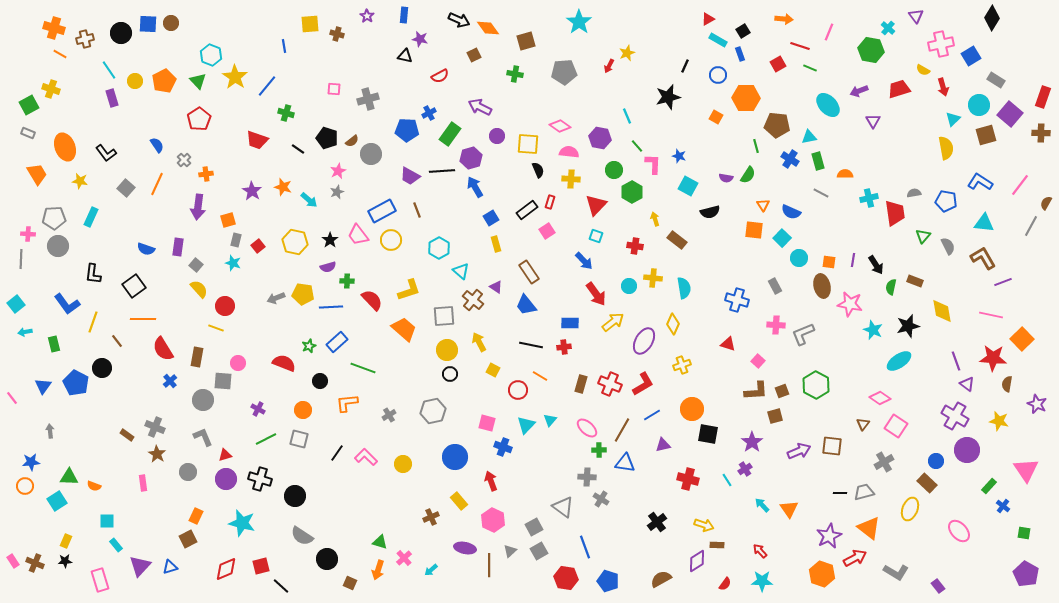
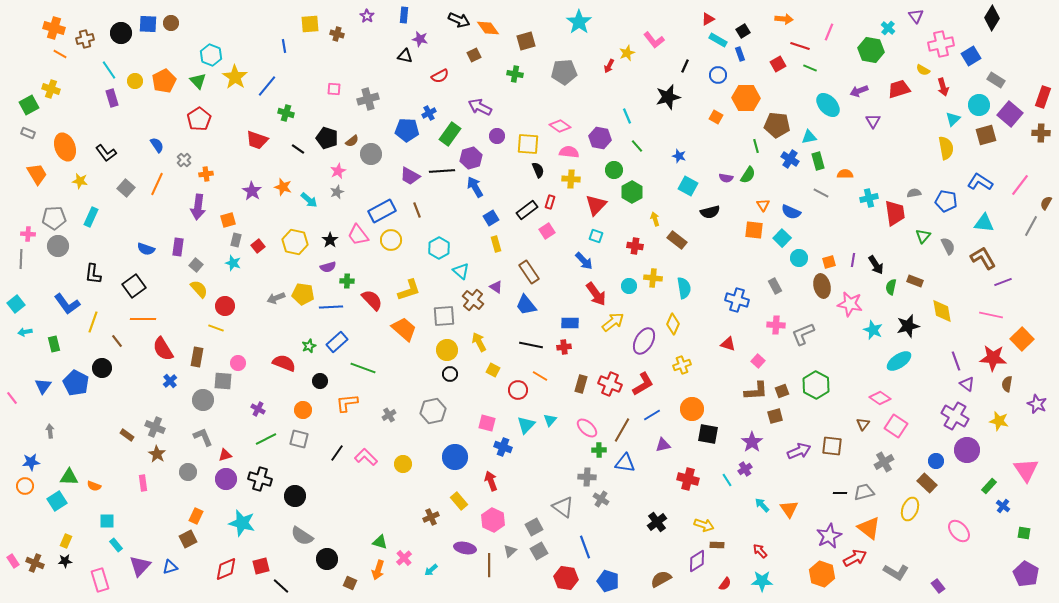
pink L-shape at (653, 164): moved 1 px right, 124 px up; rotated 140 degrees clockwise
orange square at (829, 262): rotated 24 degrees counterclockwise
